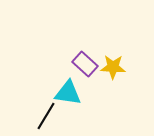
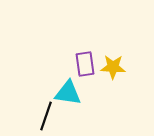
purple rectangle: rotated 40 degrees clockwise
black line: rotated 12 degrees counterclockwise
